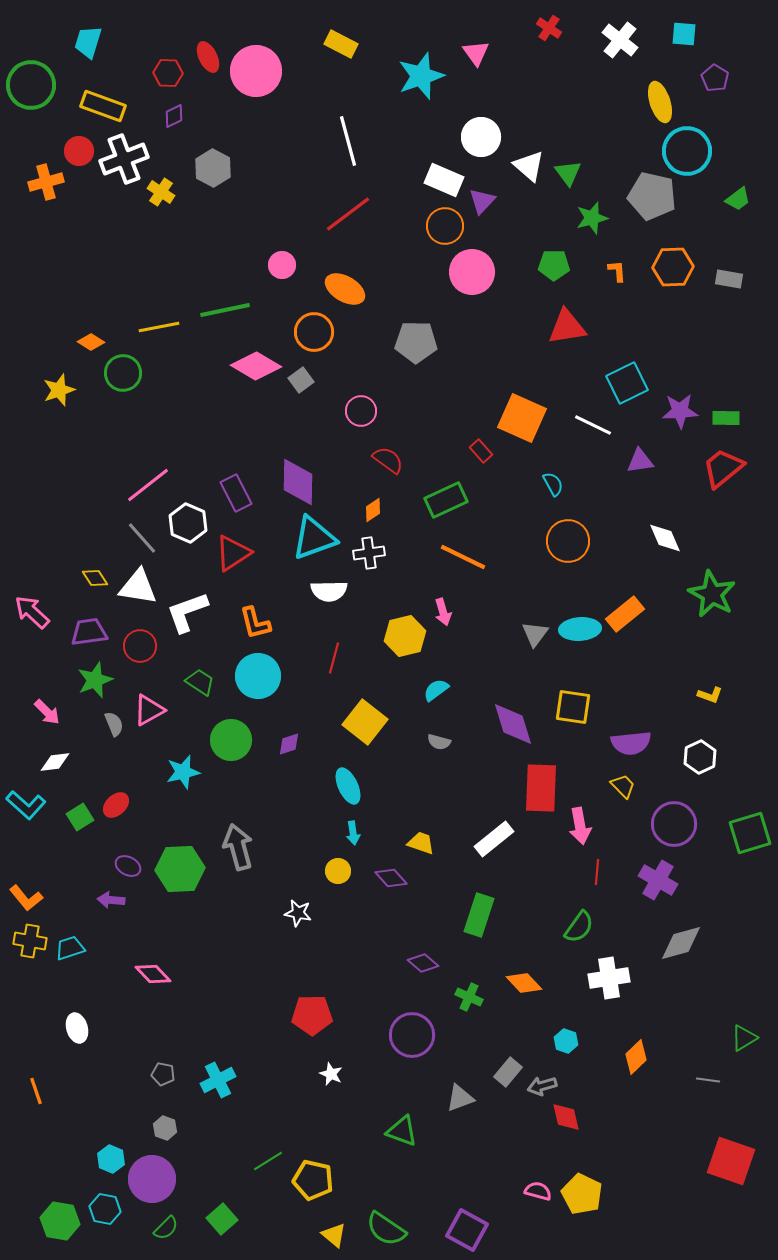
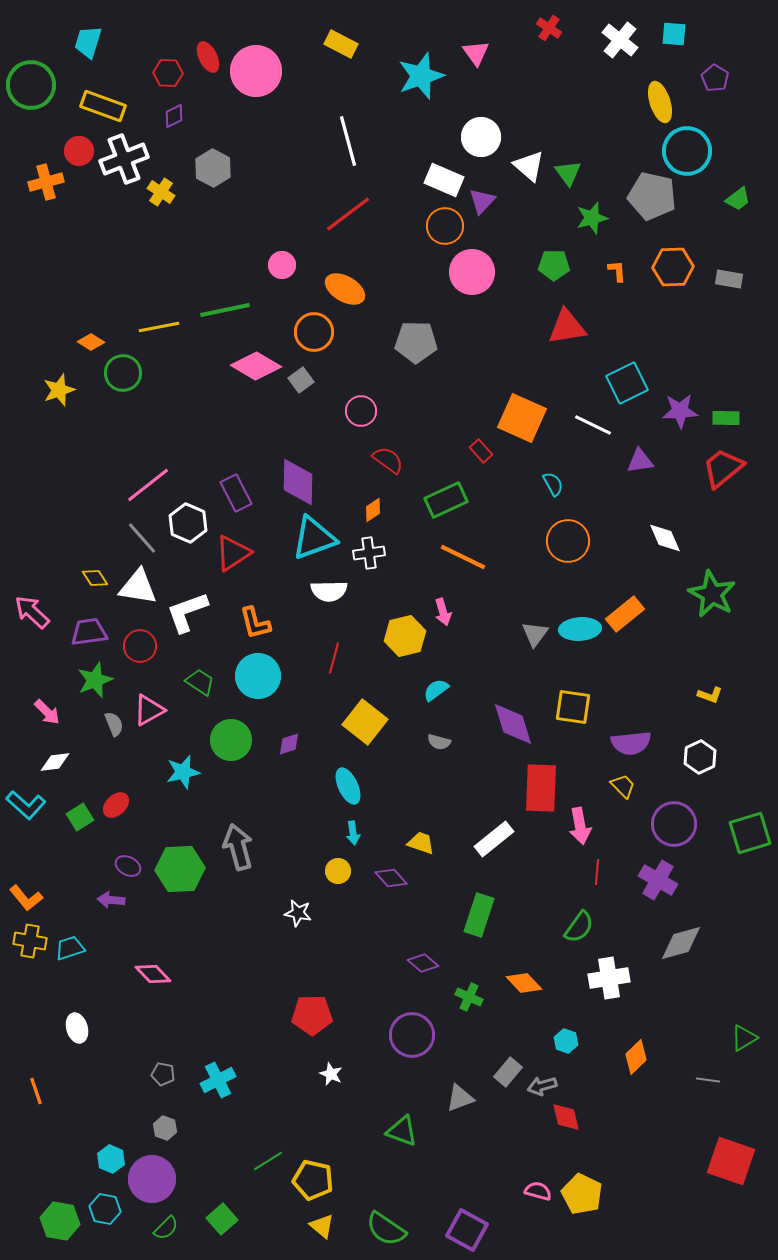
cyan square at (684, 34): moved 10 px left
yellow triangle at (334, 1235): moved 12 px left, 9 px up
